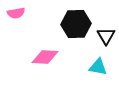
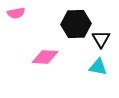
black triangle: moved 5 px left, 3 px down
